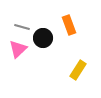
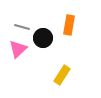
orange rectangle: rotated 30 degrees clockwise
yellow rectangle: moved 16 px left, 5 px down
